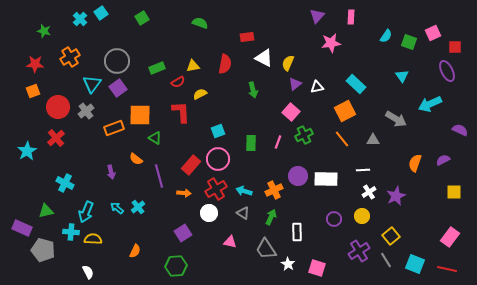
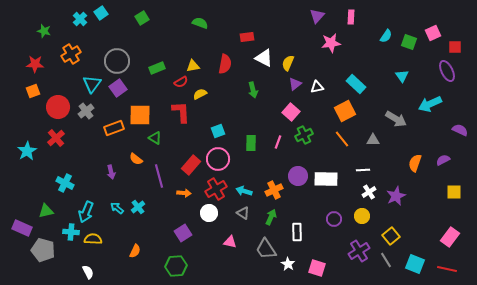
orange cross at (70, 57): moved 1 px right, 3 px up
red semicircle at (178, 82): moved 3 px right
